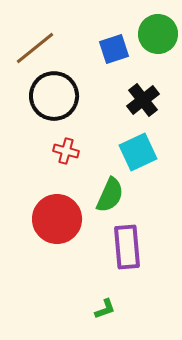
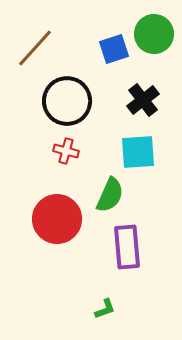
green circle: moved 4 px left
brown line: rotated 9 degrees counterclockwise
black circle: moved 13 px right, 5 px down
cyan square: rotated 21 degrees clockwise
